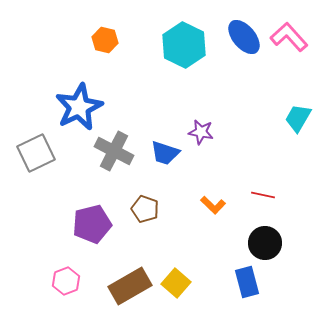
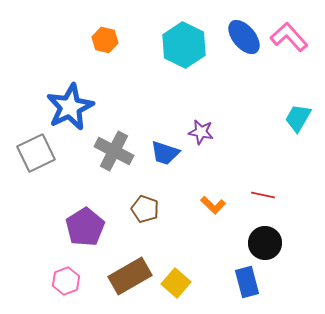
blue star: moved 9 px left
purple pentagon: moved 7 px left, 3 px down; rotated 18 degrees counterclockwise
brown rectangle: moved 10 px up
